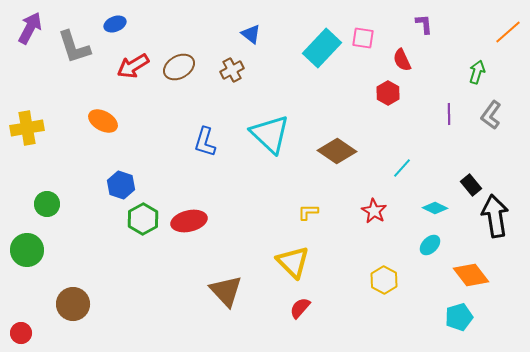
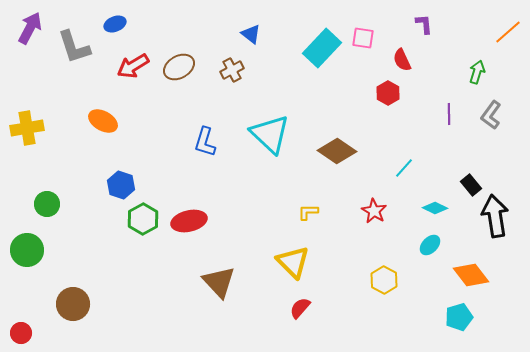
cyan line at (402, 168): moved 2 px right
brown triangle at (226, 291): moved 7 px left, 9 px up
